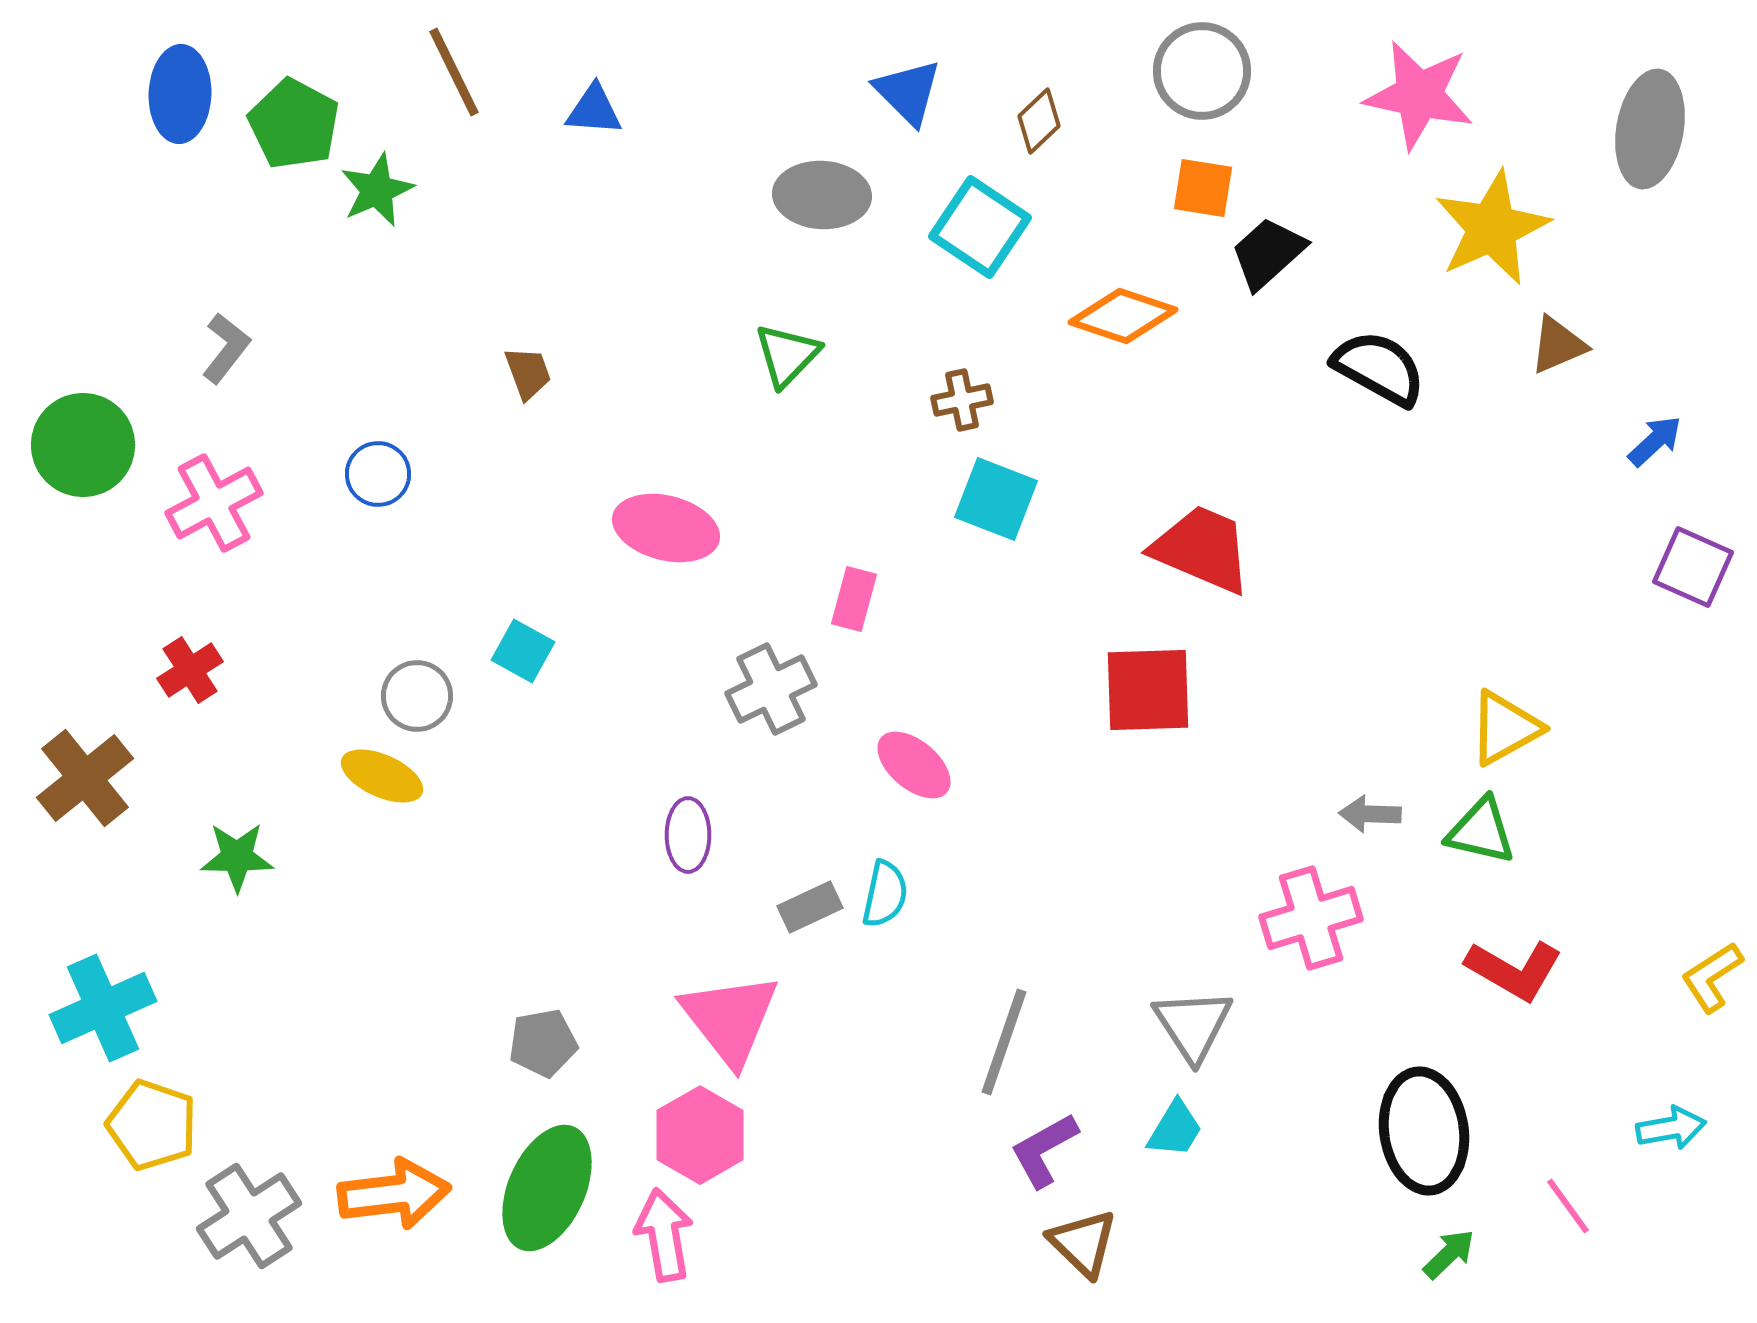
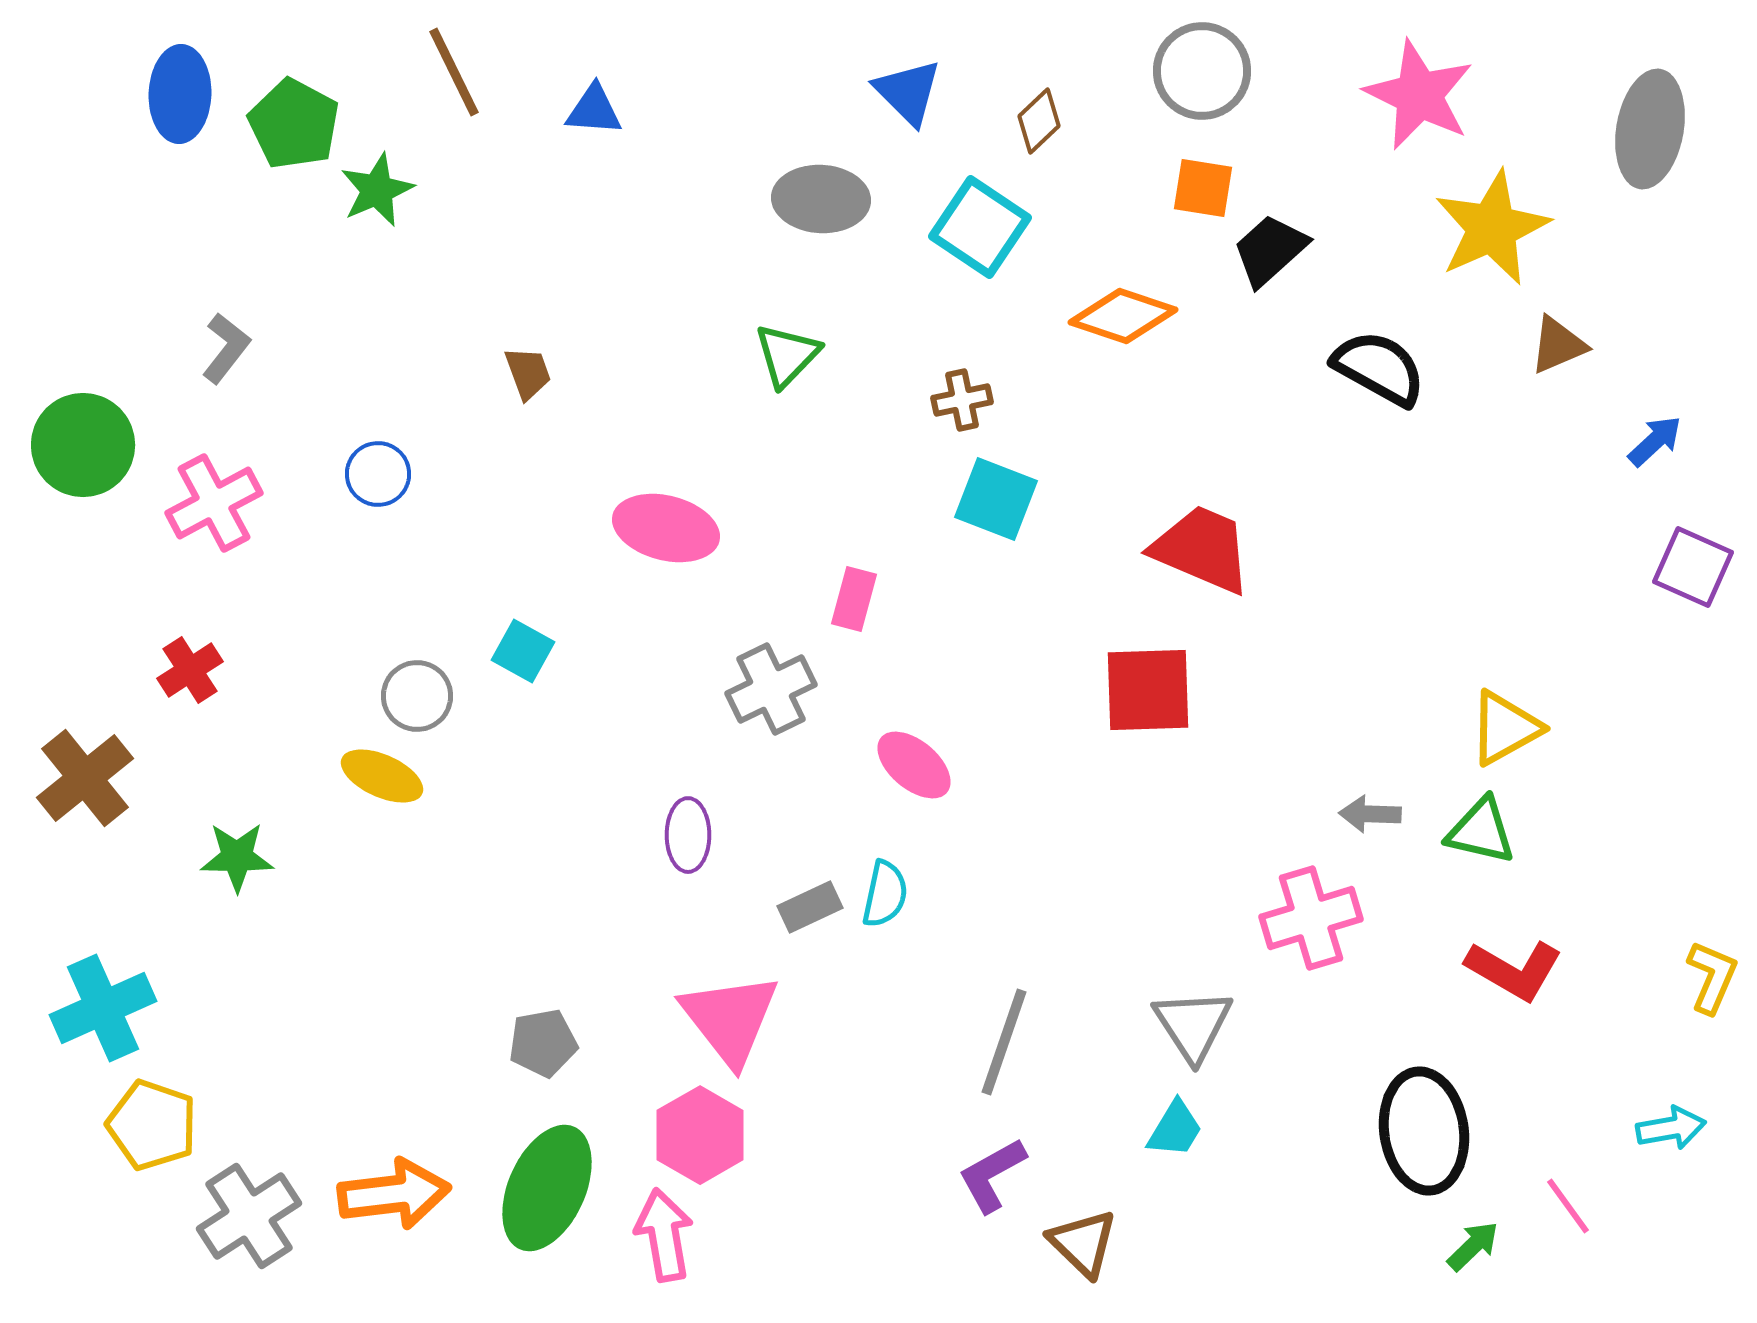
pink star at (1419, 95): rotated 14 degrees clockwise
gray ellipse at (822, 195): moved 1 px left, 4 px down
black trapezoid at (1268, 253): moved 2 px right, 3 px up
yellow L-shape at (1712, 977): rotated 146 degrees clockwise
purple L-shape at (1044, 1150): moved 52 px left, 25 px down
green arrow at (1449, 1254): moved 24 px right, 8 px up
